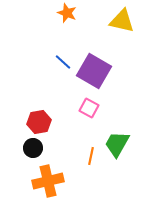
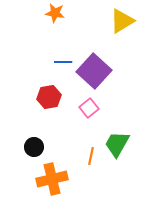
orange star: moved 12 px left; rotated 12 degrees counterclockwise
yellow triangle: rotated 44 degrees counterclockwise
blue line: rotated 42 degrees counterclockwise
purple square: rotated 12 degrees clockwise
pink square: rotated 24 degrees clockwise
red hexagon: moved 10 px right, 25 px up
black circle: moved 1 px right, 1 px up
orange cross: moved 4 px right, 2 px up
